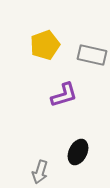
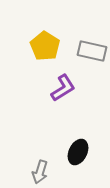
yellow pentagon: moved 1 px down; rotated 20 degrees counterclockwise
gray rectangle: moved 4 px up
purple L-shape: moved 1 px left, 7 px up; rotated 16 degrees counterclockwise
